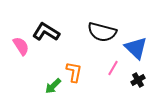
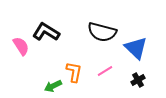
pink line: moved 8 px left, 3 px down; rotated 28 degrees clockwise
green arrow: rotated 18 degrees clockwise
